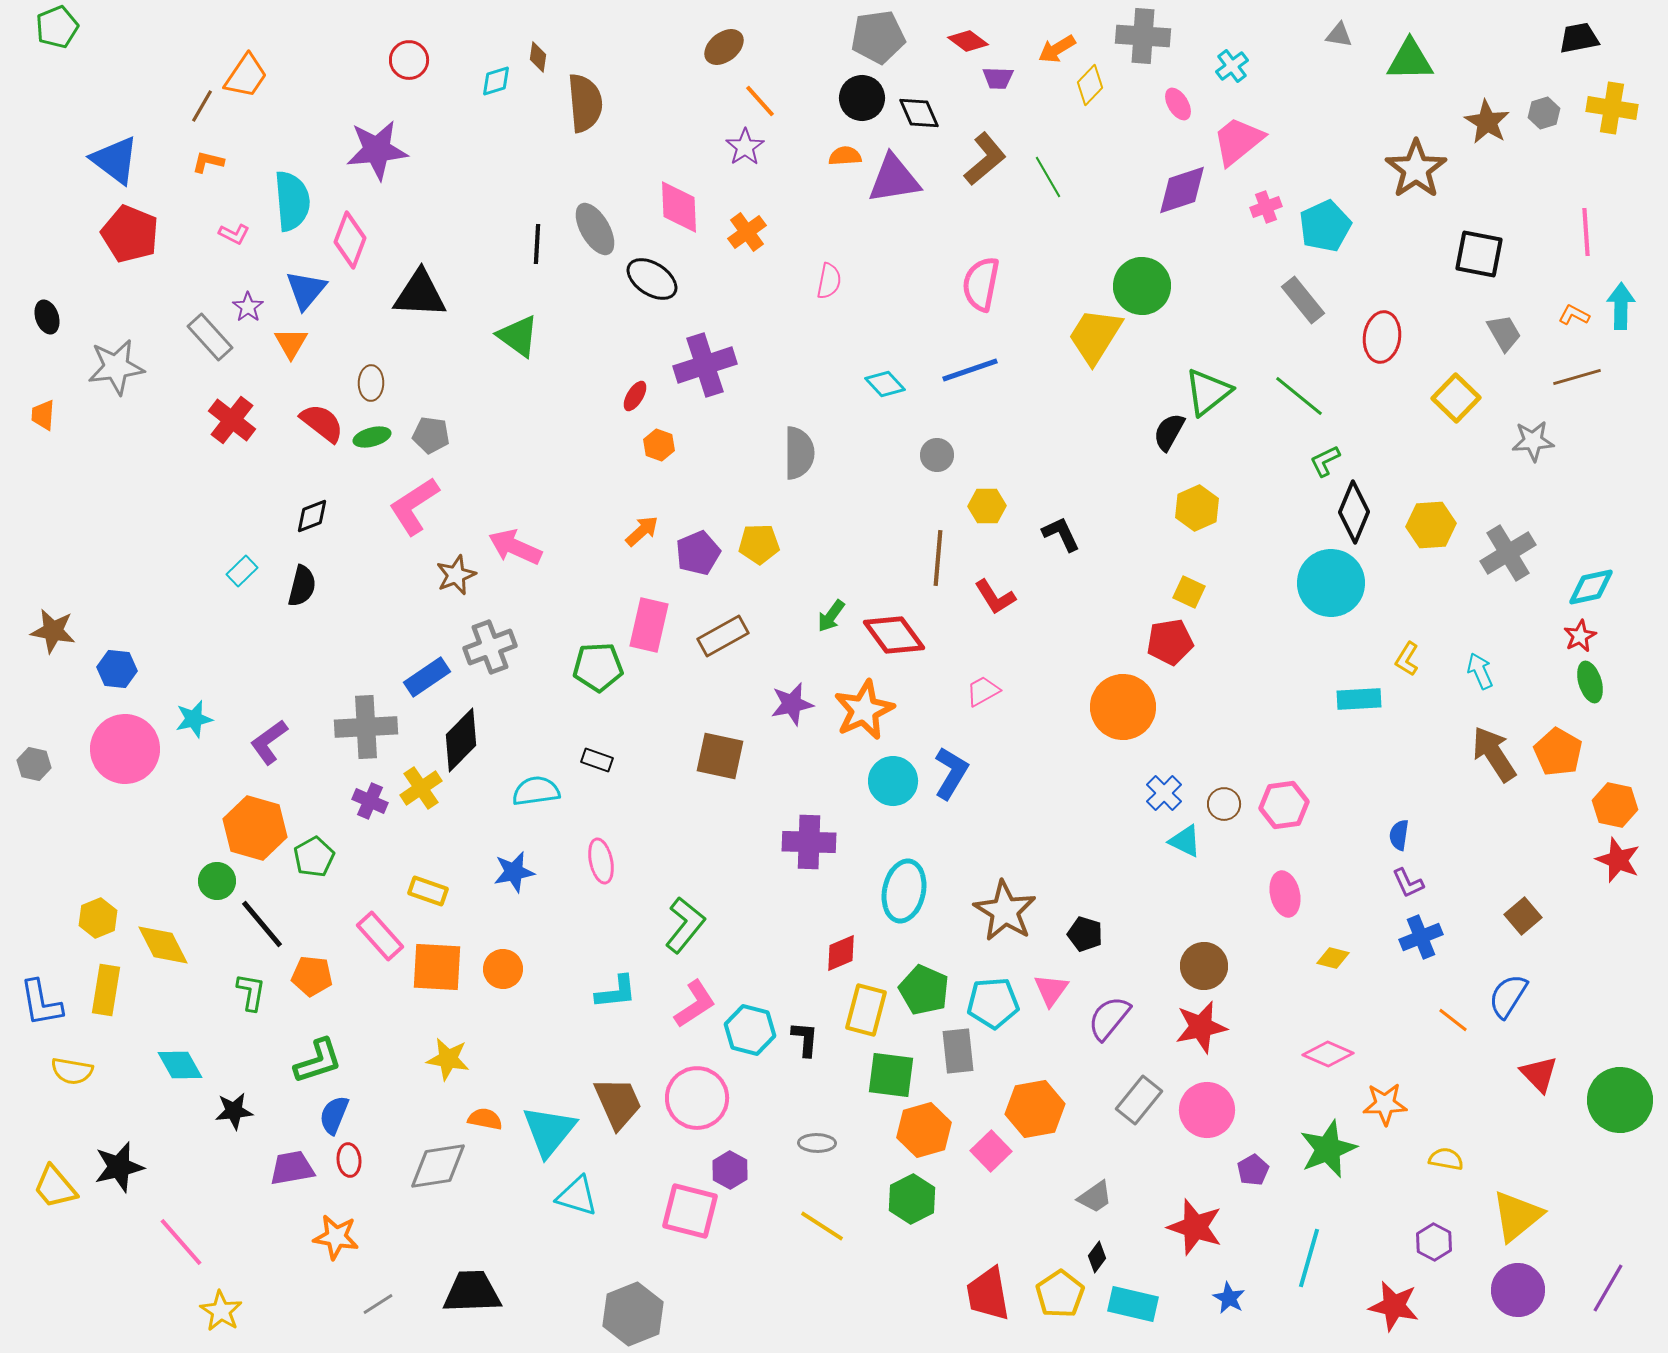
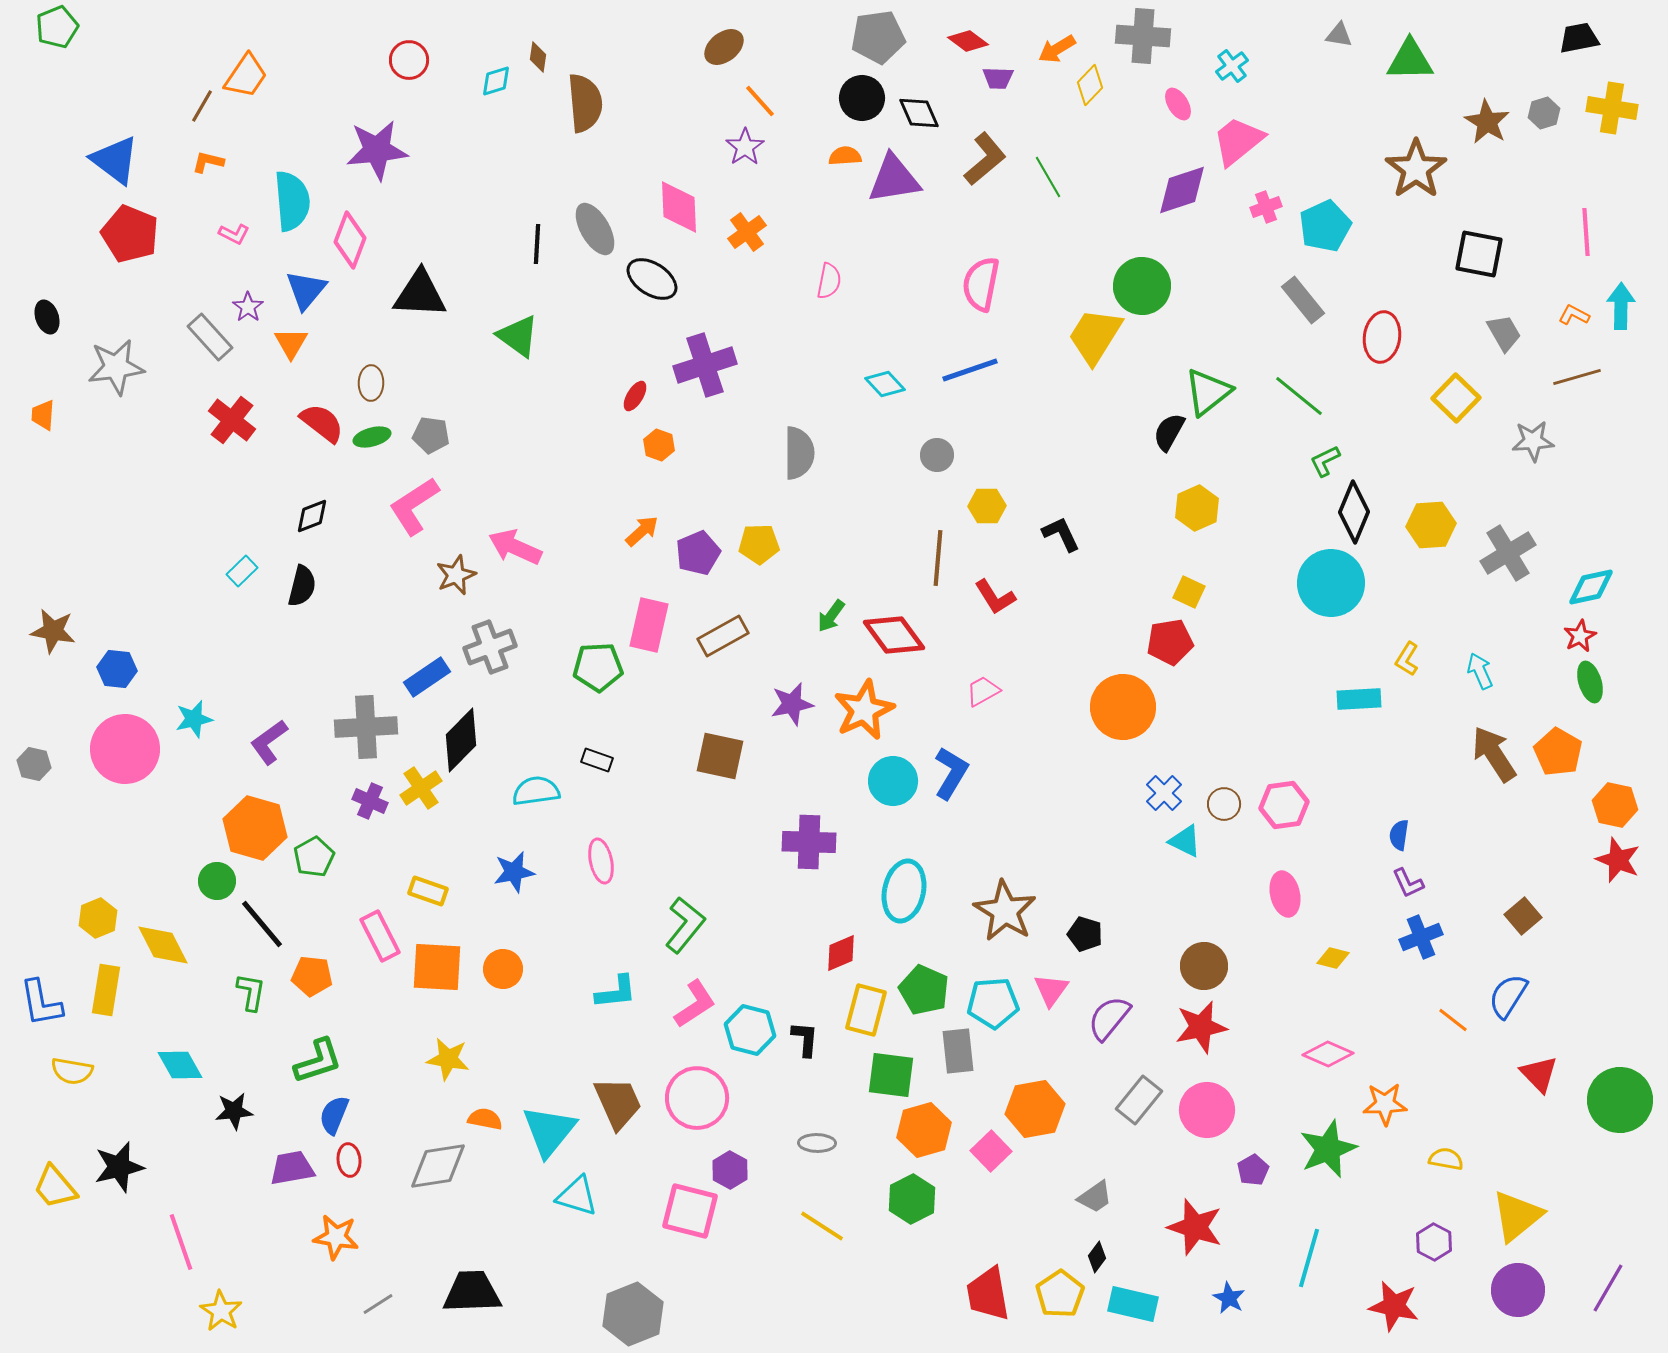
pink rectangle at (380, 936): rotated 15 degrees clockwise
pink line at (181, 1242): rotated 22 degrees clockwise
